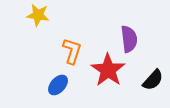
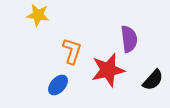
red star: rotated 24 degrees clockwise
